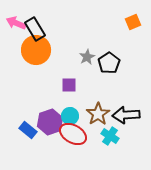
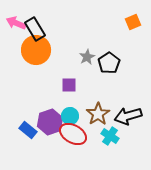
black arrow: moved 2 px right, 1 px down; rotated 12 degrees counterclockwise
